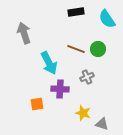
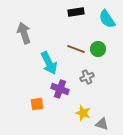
purple cross: rotated 18 degrees clockwise
